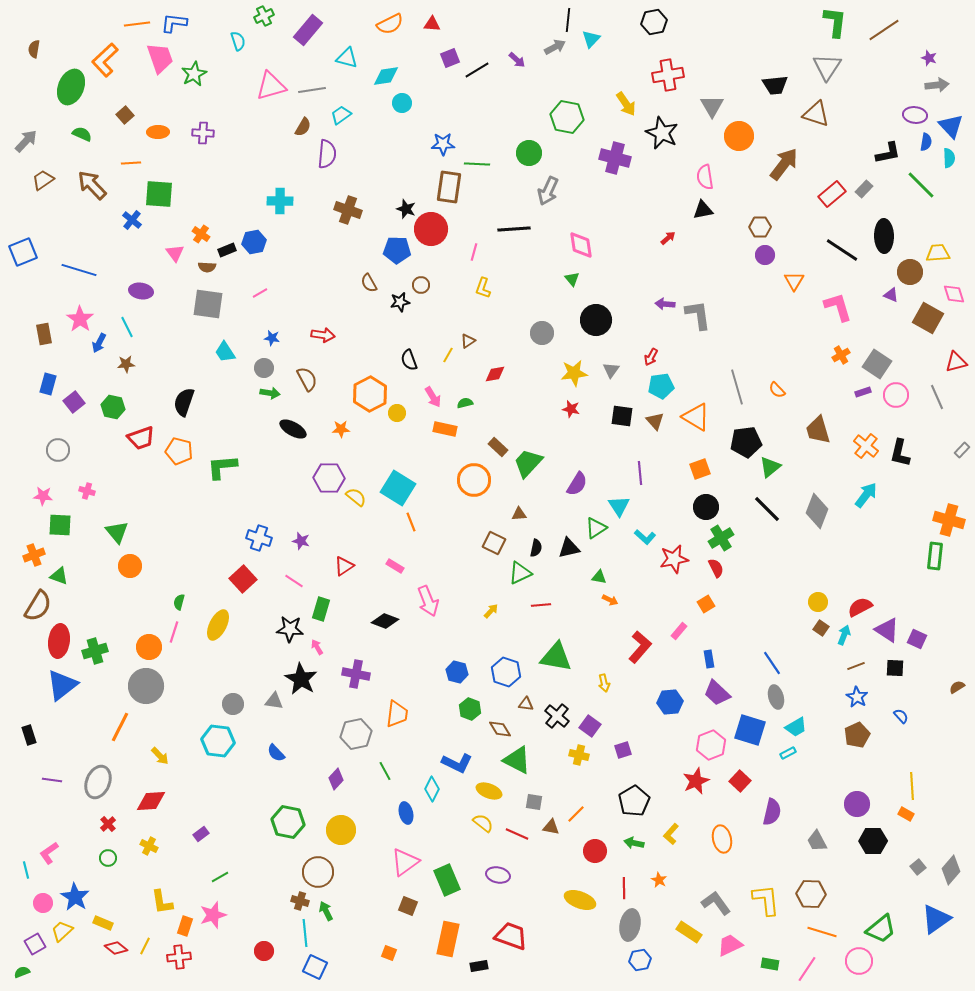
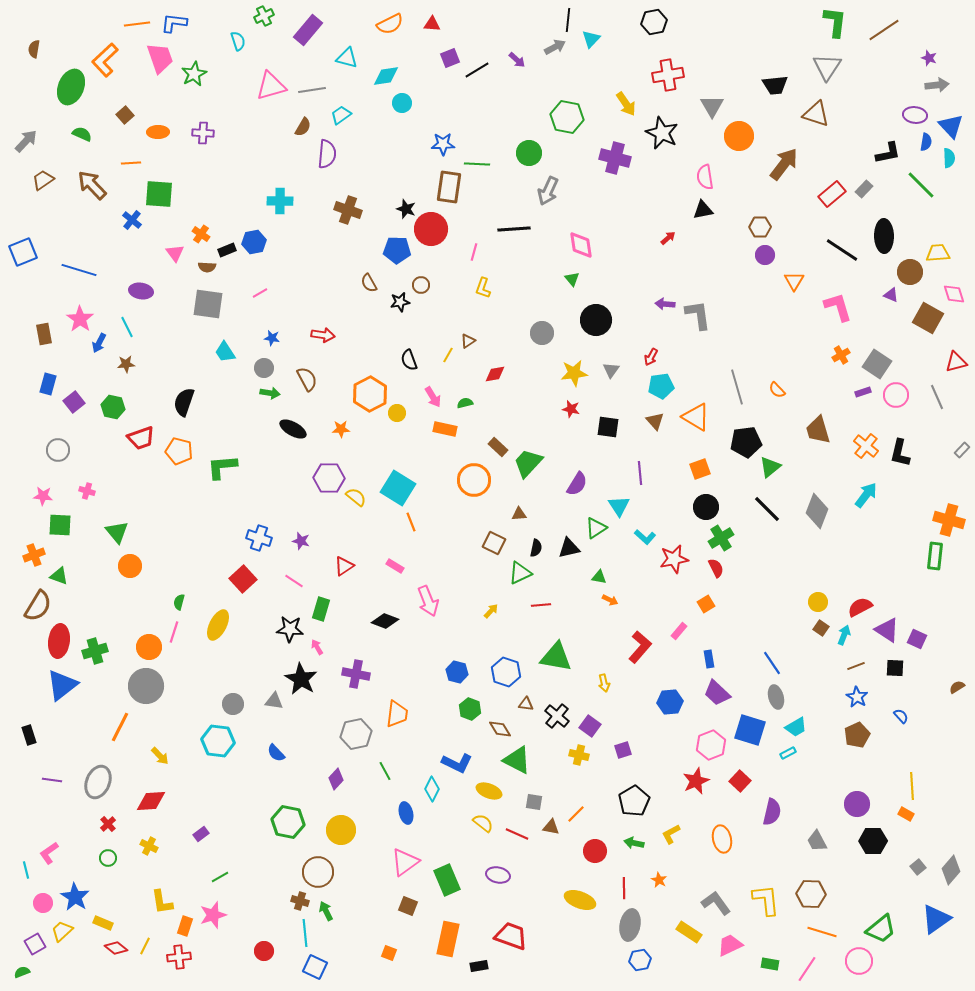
black square at (622, 416): moved 14 px left, 11 px down
yellow L-shape at (671, 834): rotated 20 degrees clockwise
